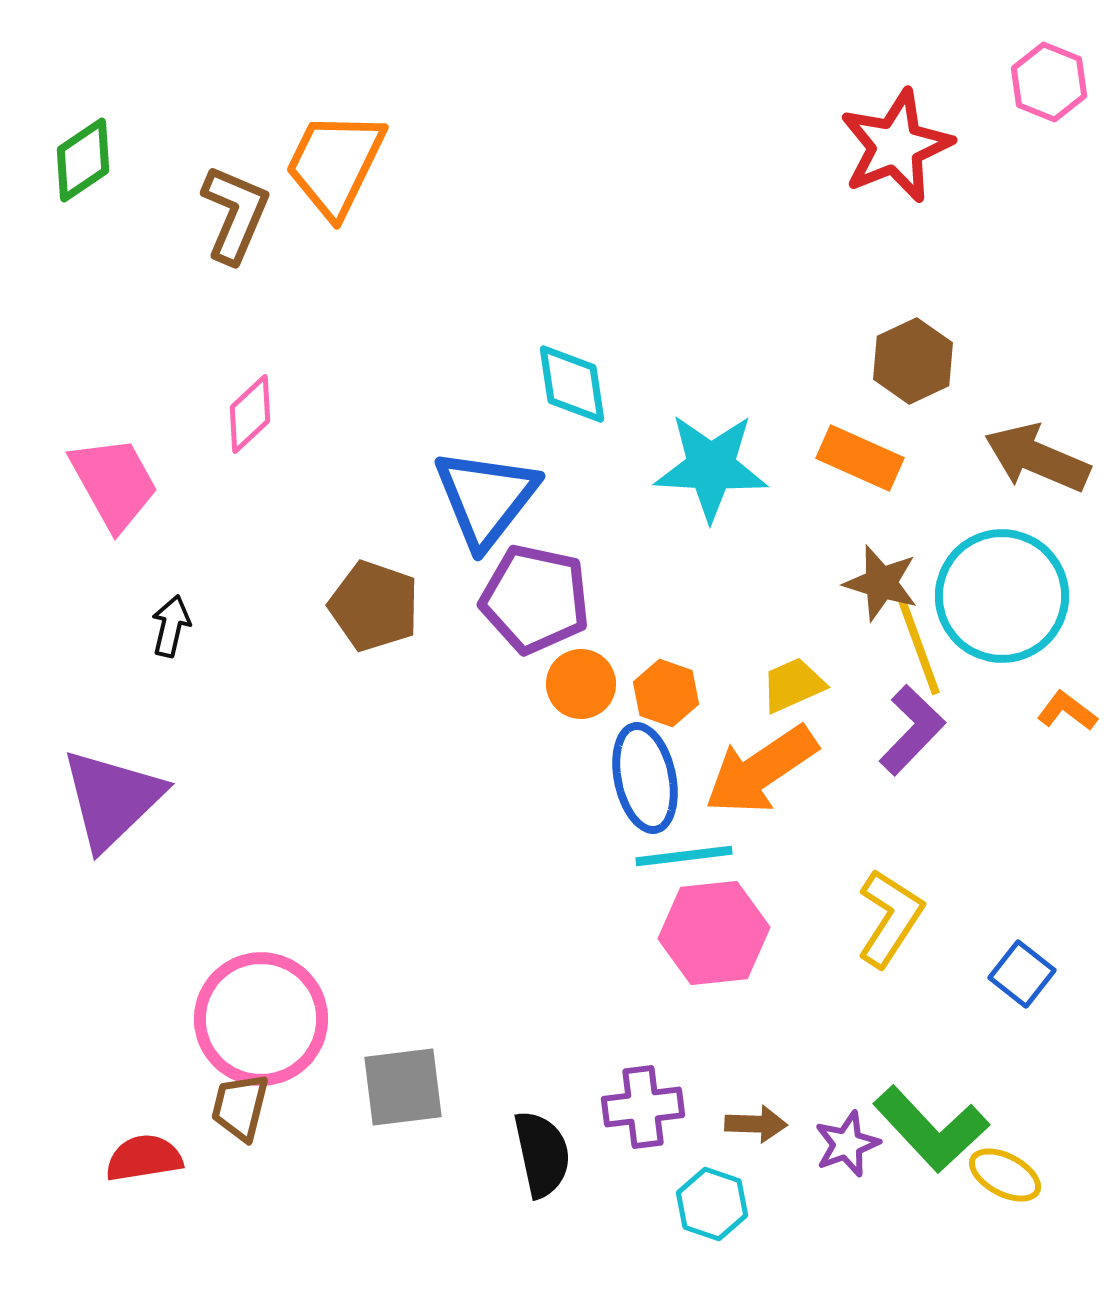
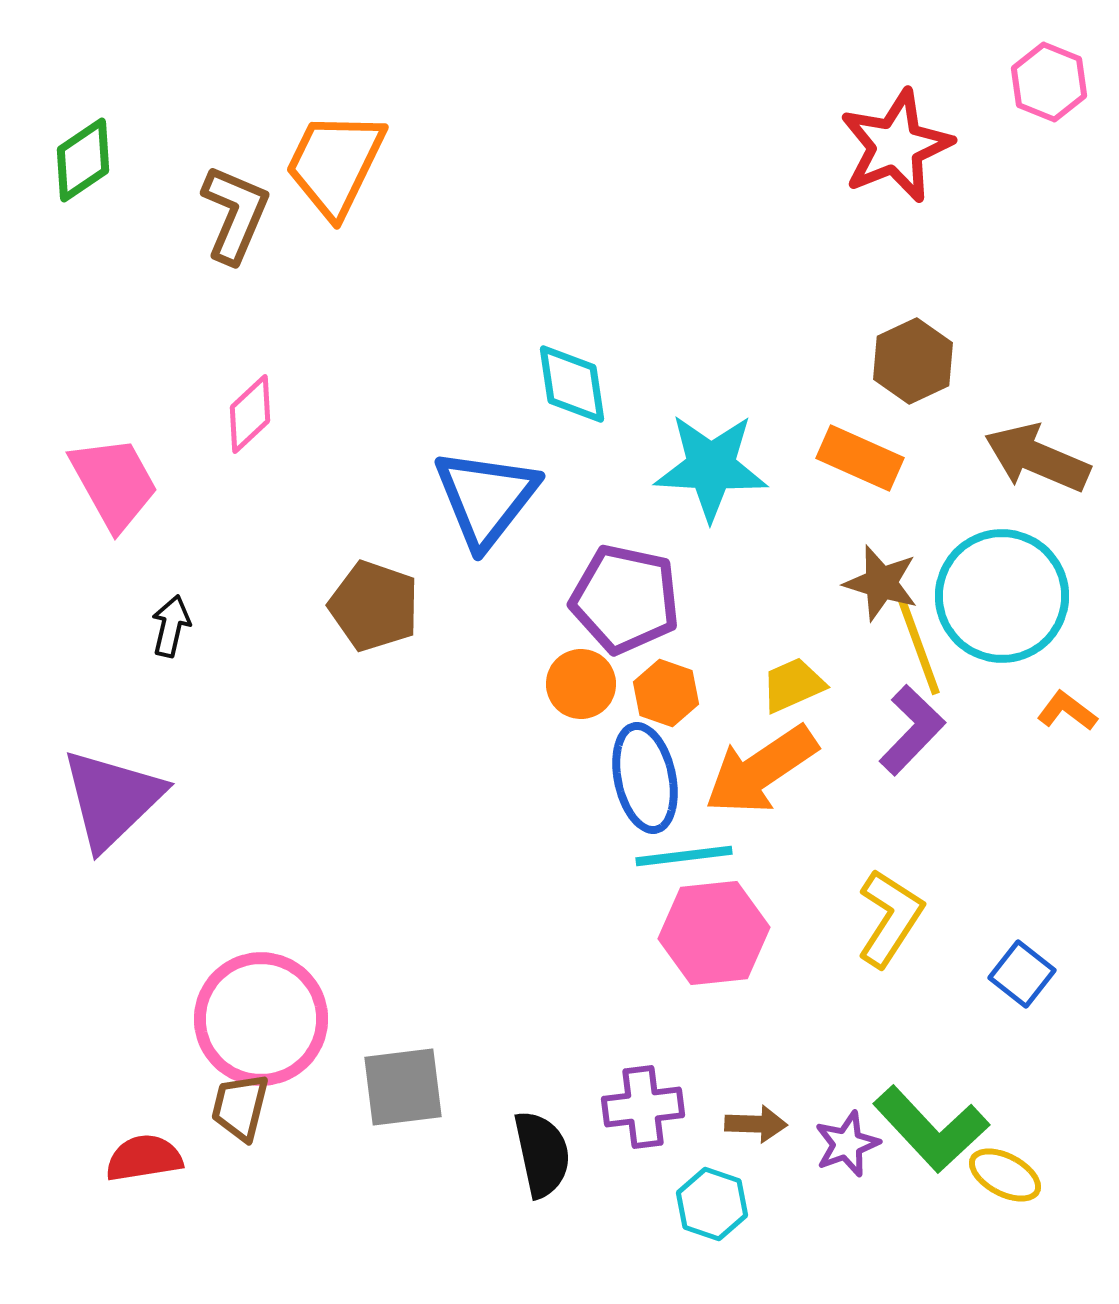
purple pentagon at (535, 599): moved 90 px right
